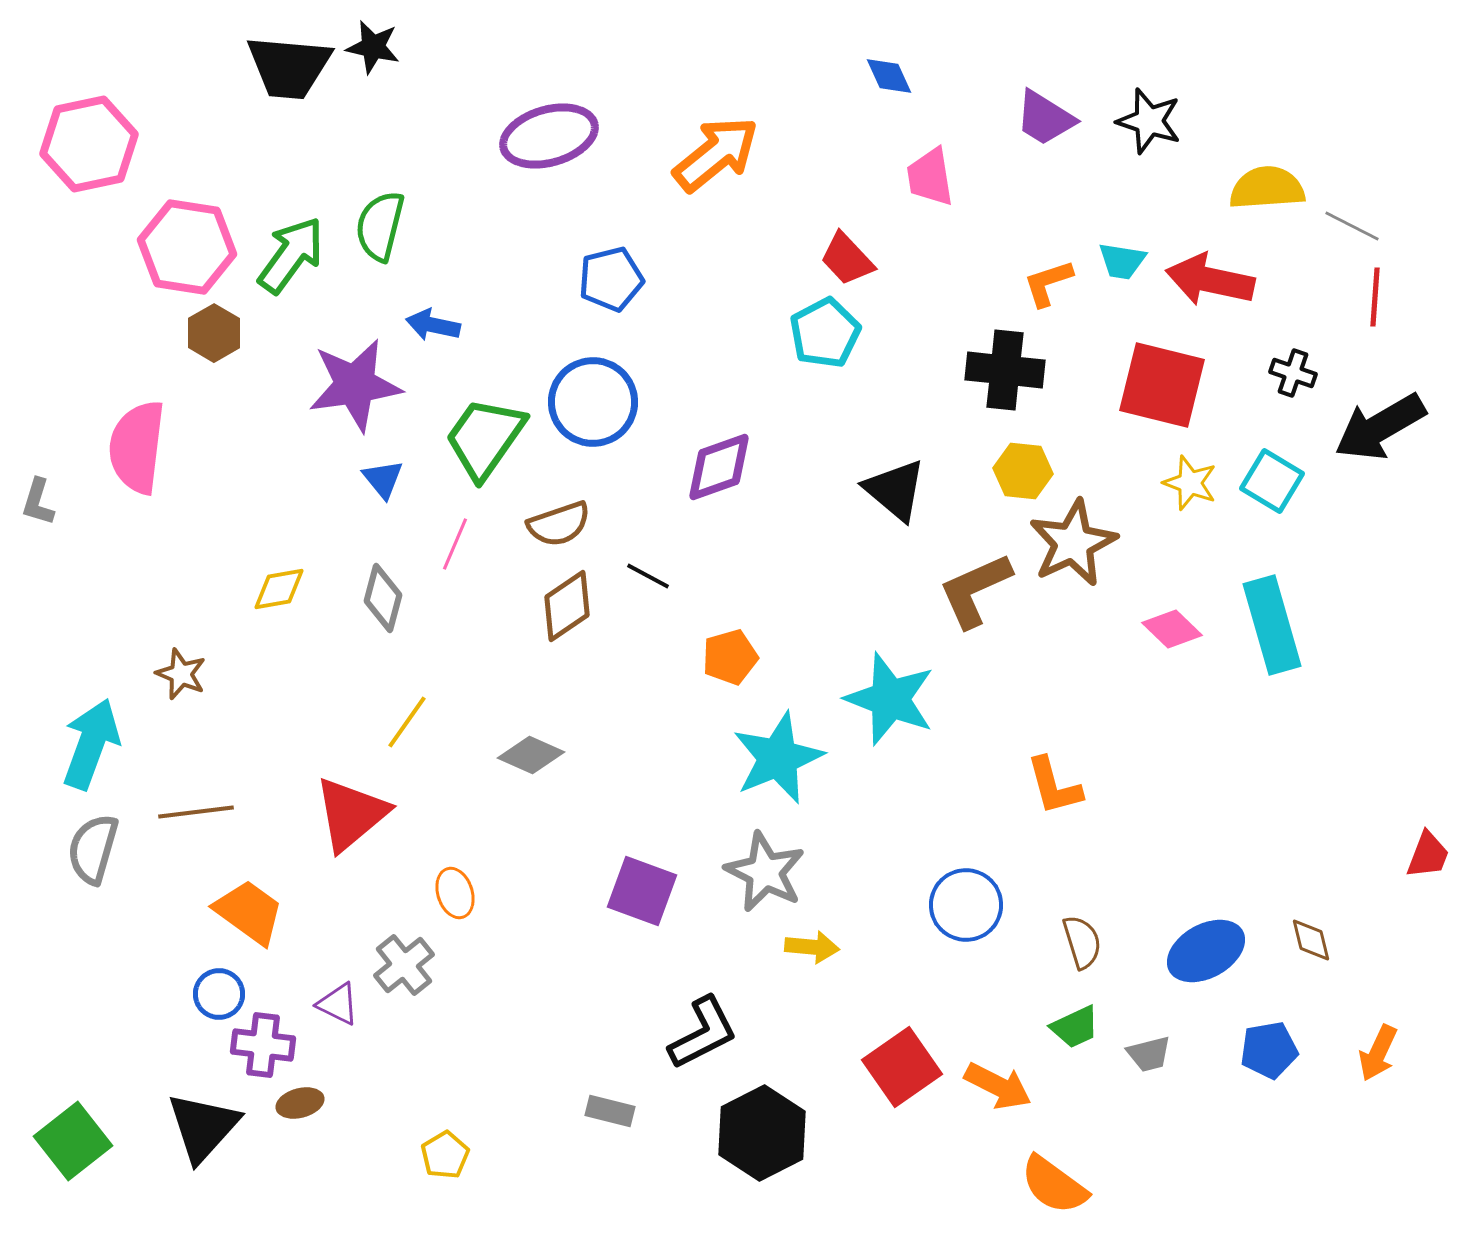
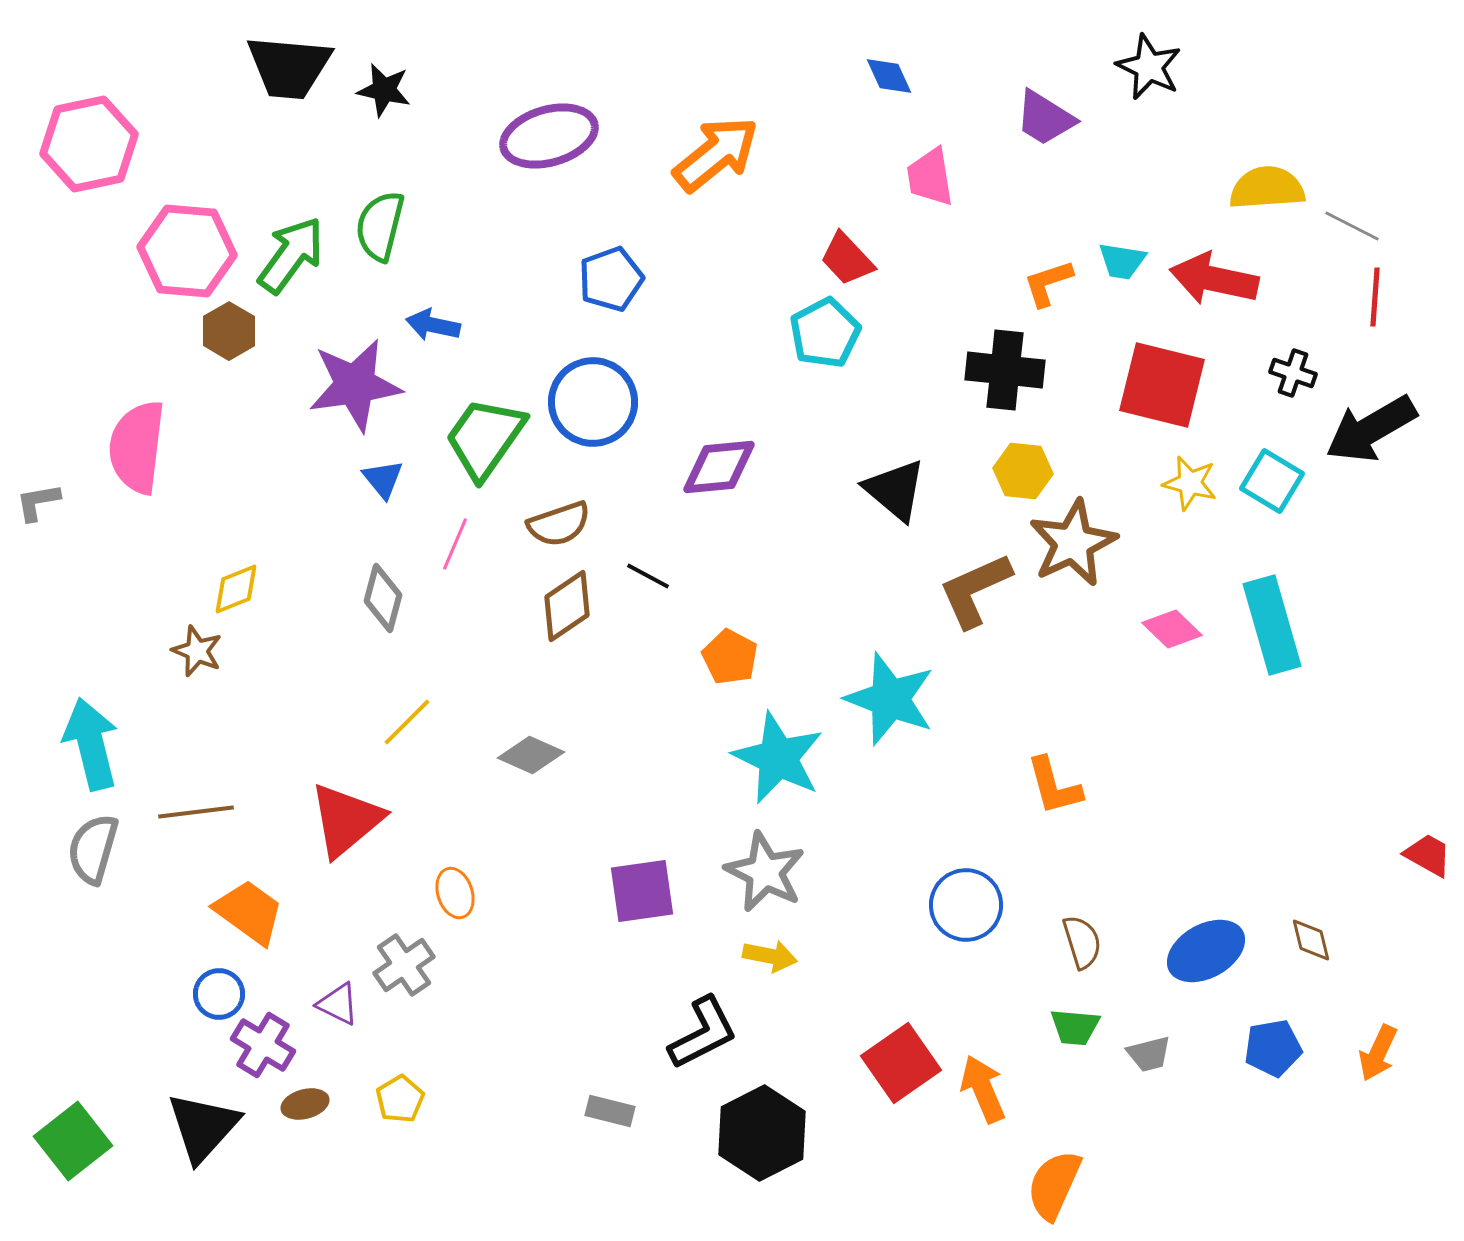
black star at (373, 47): moved 11 px right, 43 px down
black star at (1149, 121): moved 54 px up; rotated 8 degrees clockwise
pink hexagon at (187, 247): moved 4 px down; rotated 4 degrees counterclockwise
blue pentagon at (611, 279): rotated 6 degrees counterclockwise
red arrow at (1210, 280): moved 4 px right, 1 px up
brown hexagon at (214, 333): moved 15 px right, 2 px up
black arrow at (1380, 427): moved 9 px left, 2 px down
purple diamond at (719, 467): rotated 14 degrees clockwise
yellow star at (1190, 483): rotated 6 degrees counterclockwise
gray L-shape at (38, 502): rotated 63 degrees clockwise
yellow diamond at (279, 589): moved 43 px left; rotated 12 degrees counterclockwise
orange pentagon at (730, 657): rotated 28 degrees counterclockwise
brown star at (181, 674): moved 16 px right, 23 px up
yellow line at (407, 722): rotated 10 degrees clockwise
cyan arrow at (91, 744): rotated 34 degrees counterclockwise
cyan star at (778, 758): rotated 24 degrees counterclockwise
red triangle at (351, 814): moved 5 px left, 6 px down
red trapezoid at (1428, 855): rotated 82 degrees counterclockwise
purple square at (642, 891): rotated 28 degrees counterclockwise
yellow arrow at (812, 947): moved 42 px left, 9 px down; rotated 6 degrees clockwise
gray cross at (404, 965): rotated 4 degrees clockwise
green trapezoid at (1075, 1027): rotated 30 degrees clockwise
purple cross at (263, 1045): rotated 24 degrees clockwise
blue pentagon at (1269, 1050): moved 4 px right, 2 px up
red square at (902, 1067): moved 1 px left, 4 px up
orange arrow at (998, 1086): moved 15 px left, 3 px down; rotated 140 degrees counterclockwise
brown ellipse at (300, 1103): moved 5 px right, 1 px down
yellow pentagon at (445, 1155): moved 45 px left, 56 px up
orange semicircle at (1054, 1185): rotated 78 degrees clockwise
